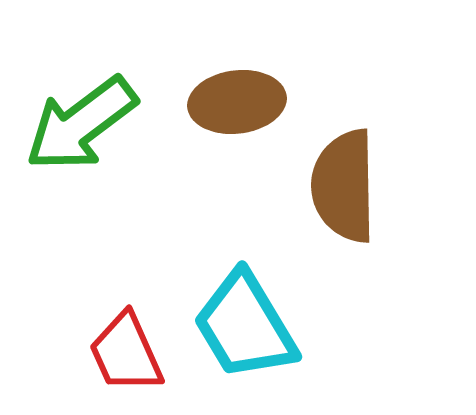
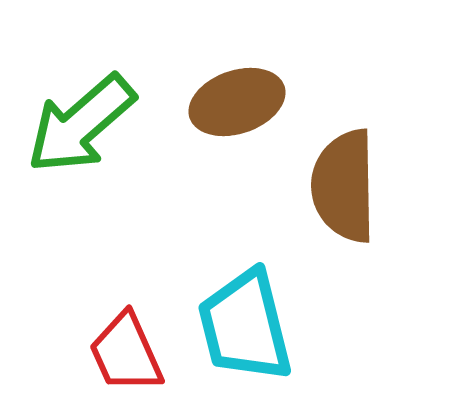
brown ellipse: rotated 12 degrees counterclockwise
green arrow: rotated 4 degrees counterclockwise
cyan trapezoid: rotated 17 degrees clockwise
